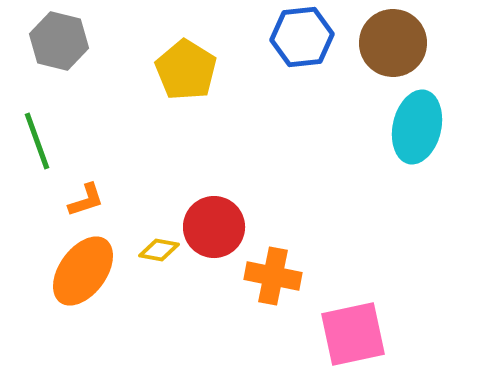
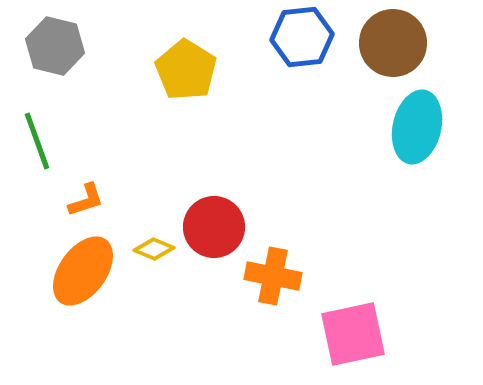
gray hexagon: moved 4 px left, 5 px down
yellow diamond: moved 5 px left, 1 px up; rotated 12 degrees clockwise
